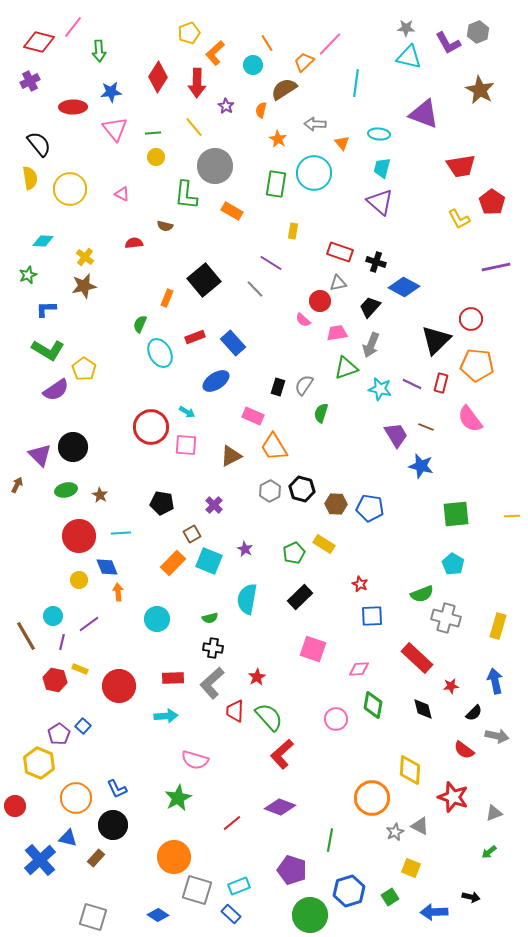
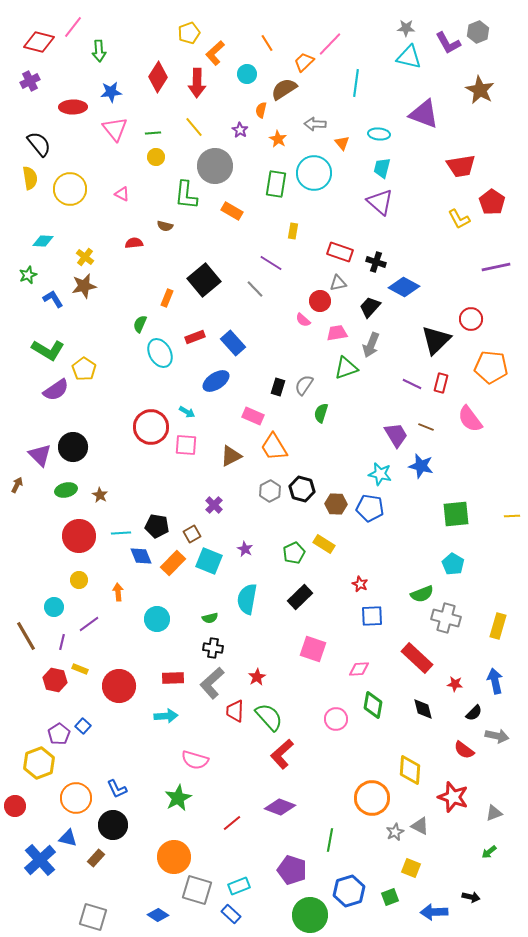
cyan circle at (253, 65): moved 6 px left, 9 px down
purple star at (226, 106): moved 14 px right, 24 px down
blue L-shape at (46, 309): moved 7 px right, 10 px up; rotated 60 degrees clockwise
orange pentagon at (477, 365): moved 14 px right, 2 px down
cyan star at (380, 389): moved 85 px down
black pentagon at (162, 503): moved 5 px left, 23 px down
blue diamond at (107, 567): moved 34 px right, 11 px up
cyan circle at (53, 616): moved 1 px right, 9 px up
red star at (451, 686): moved 4 px right, 2 px up; rotated 14 degrees clockwise
yellow hexagon at (39, 763): rotated 16 degrees clockwise
green square at (390, 897): rotated 12 degrees clockwise
